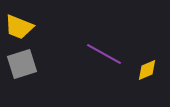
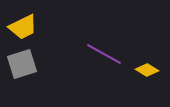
yellow trapezoid: moved 4 px right; rotated 48 degrees counterclockwise
yellow diamond: rotated 55 degrees clockwise
